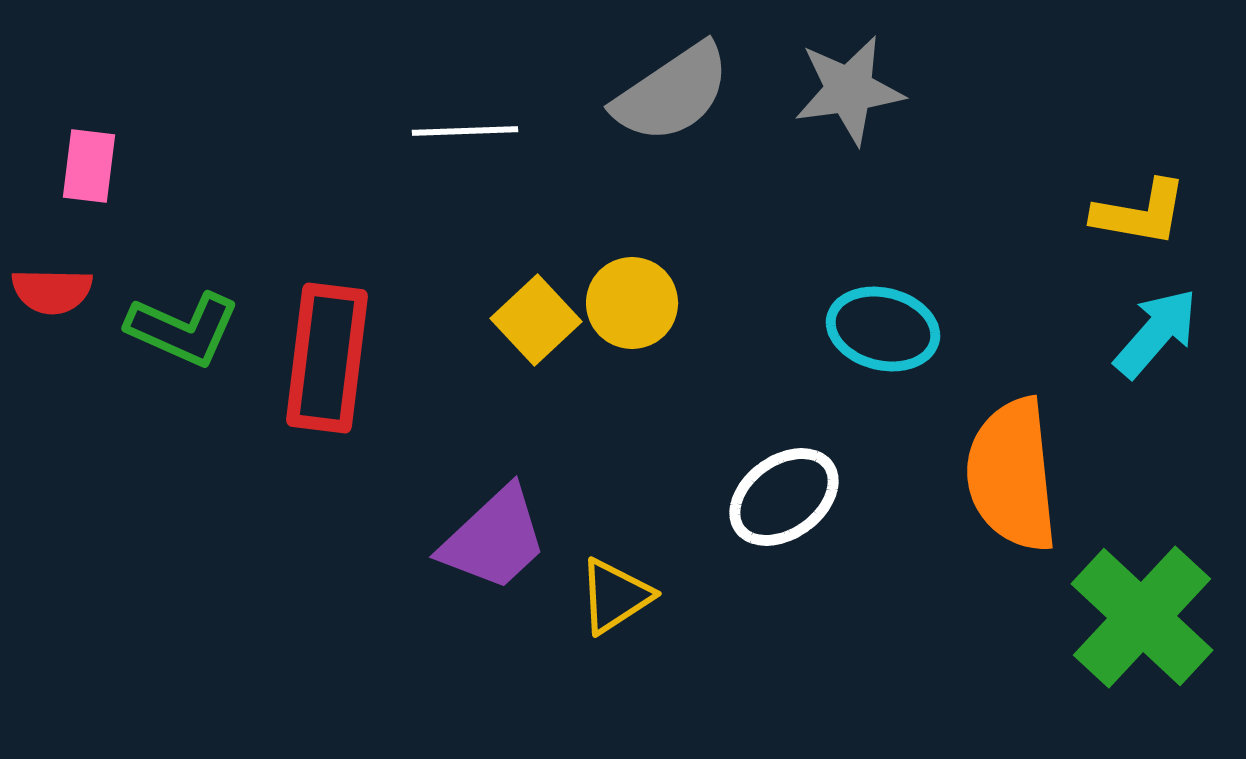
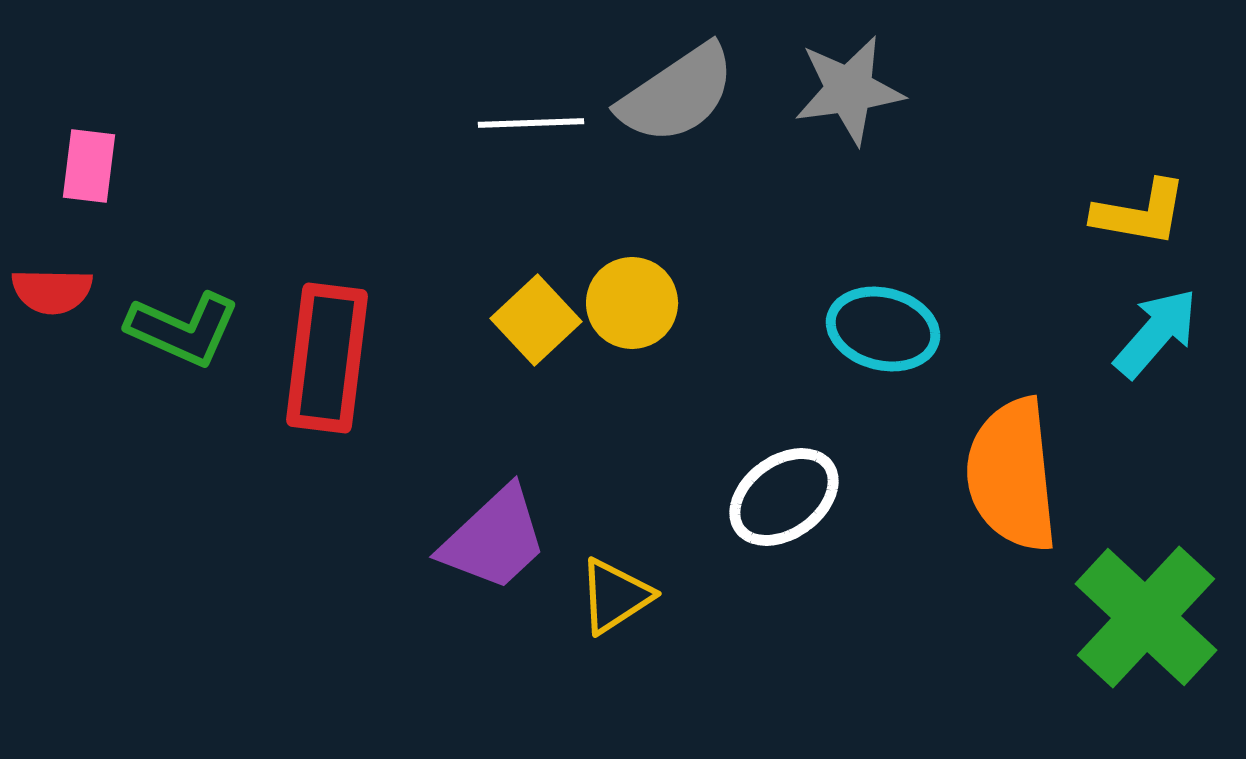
gray semicircle: moved 5 px right, 1 px down
white line: moved 66 px right, 8 px up
green cross: moved 4 px right
